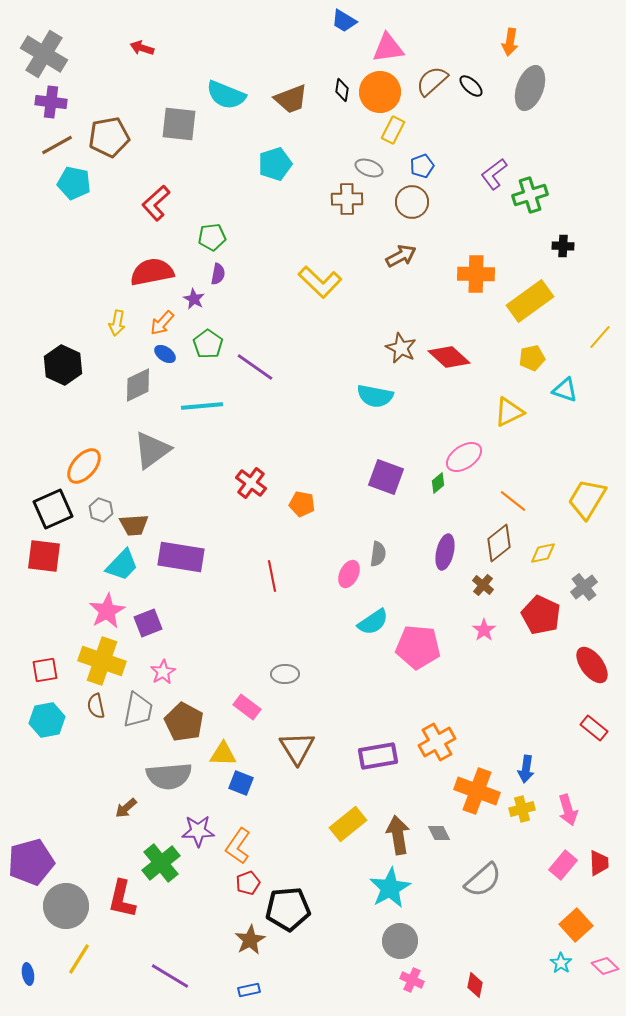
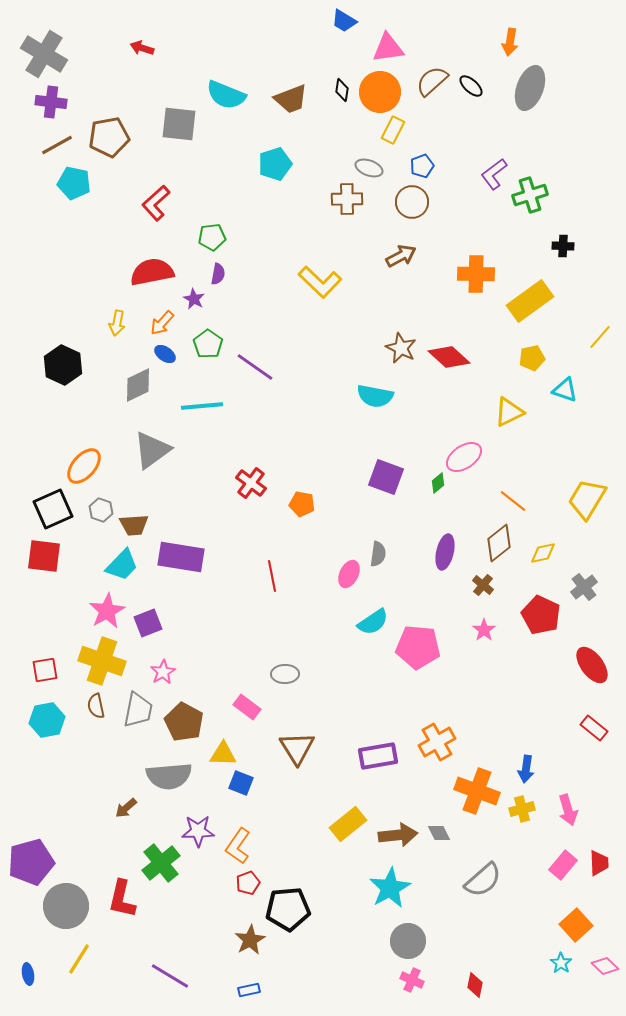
brown arrow at (398, 835): rotated 93 degrees clockwise
gray circle at (400, 941): moved 8 px right
